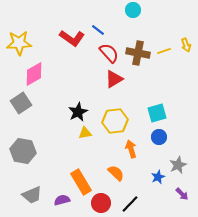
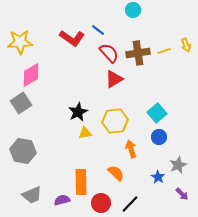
yellow star: moved 1 px right, 1 px up
brown cross: rotated 20 degrees counterclockwise
pink diamond: moved 3 px left, 1 px down
cyan square: rotated 24 degrees counterclockwise
blue star: rotated 16 degrees counterclockwise
orange rectangle: rotated 30 degrees clockwise
